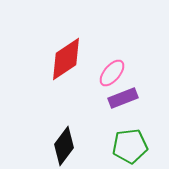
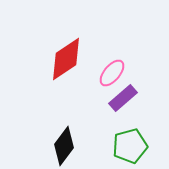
purple rectangle: rotated 20 degrees counterclockwise
green pentagon: rotated 8 degrees counterclockwise
